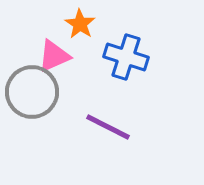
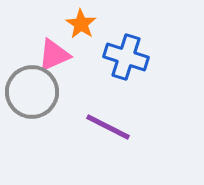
orange star: moved 1 px right
pink triangle: moved 1 px up
